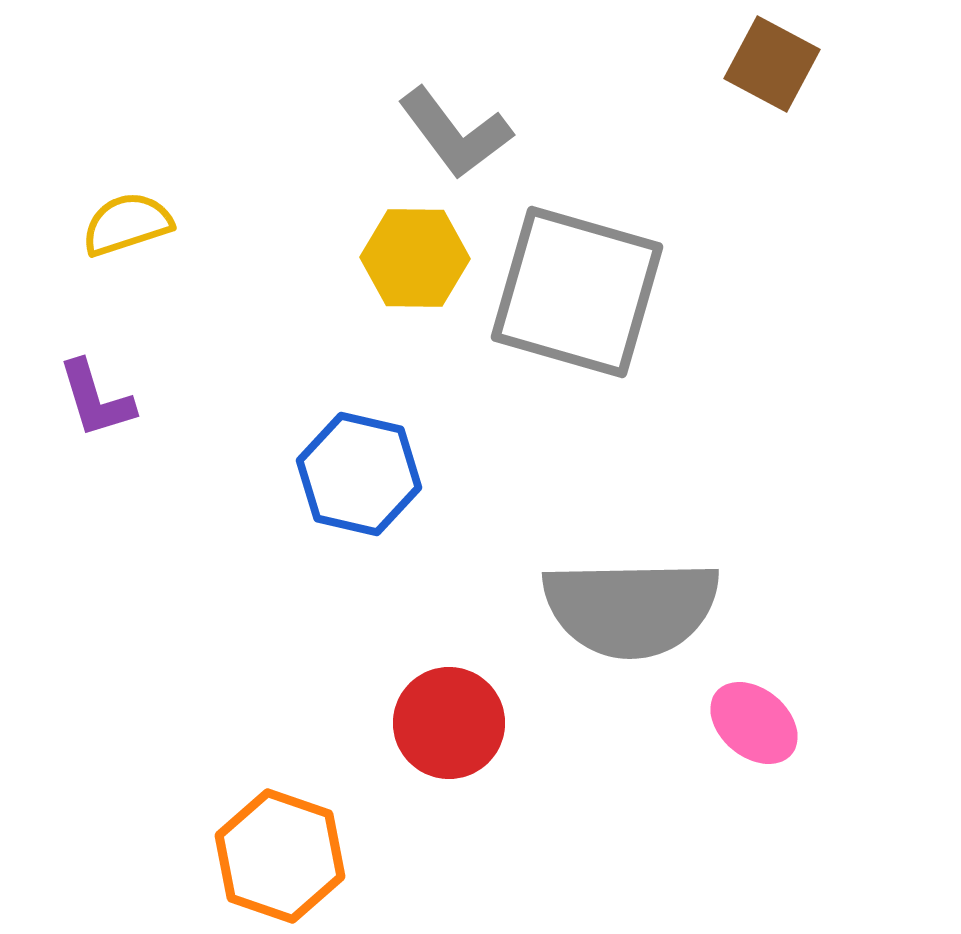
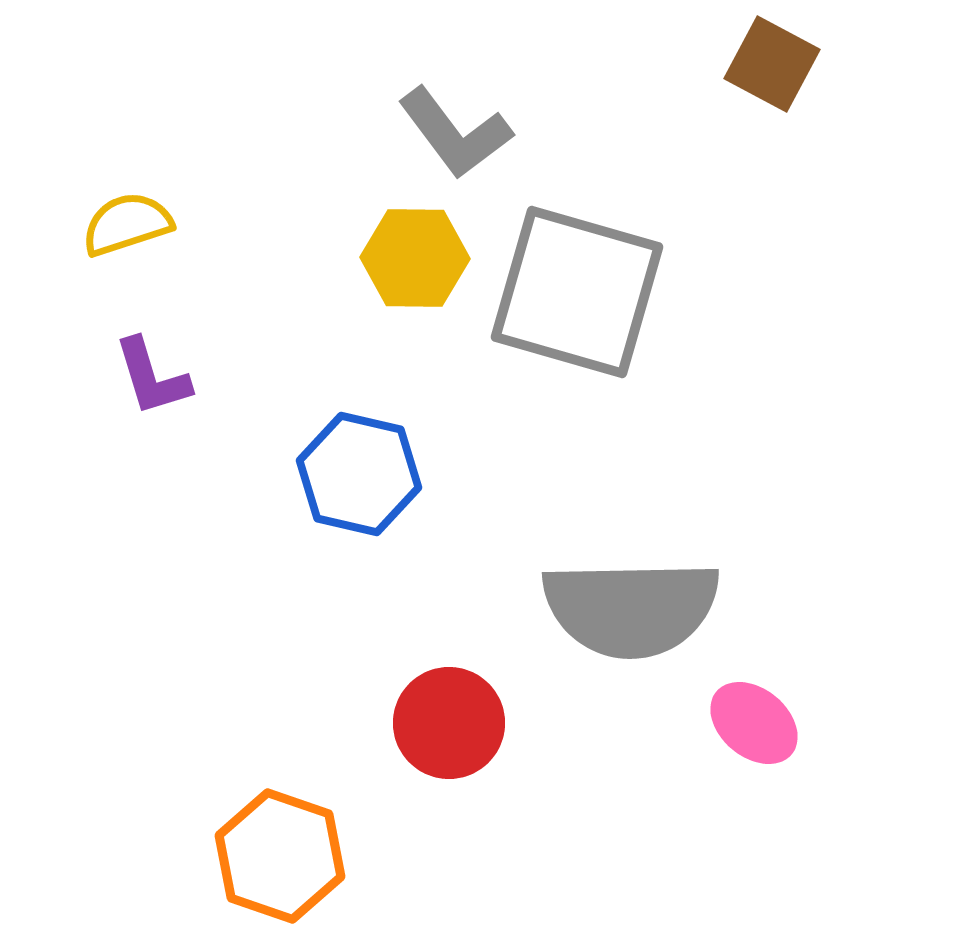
purple L-shape: moved 56 px right, 22 px up
